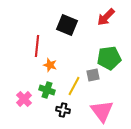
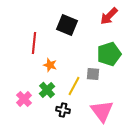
red arrow: moved 3 px right, 1 px up
red line: moved 3 px left, 3 px up
green pentagon: moved 4 px up; rotated 10 degrees counterclockwise
gray square: moved 1 px up; rotated 16 degrees clockwise
green cross: rotated 28 degrees clockwise
